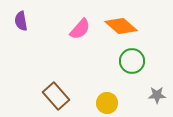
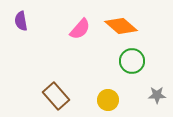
yellow circle: moved 1 px right, 3 px up
